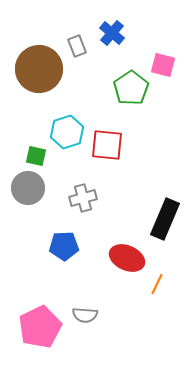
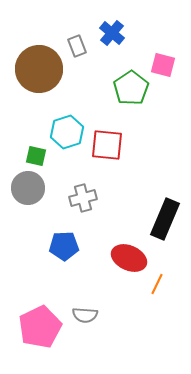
red ellipse: moved 2 px right
